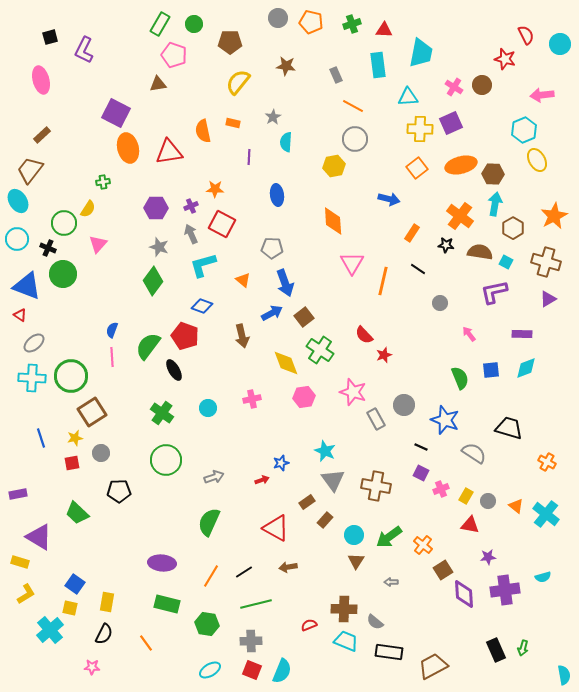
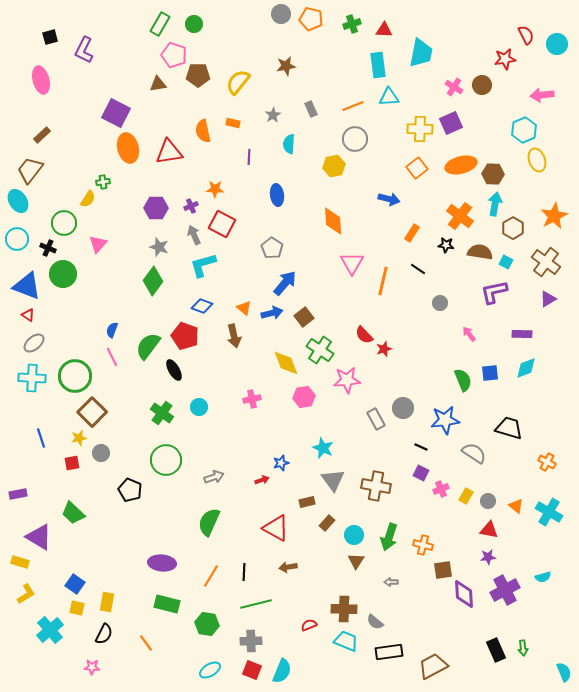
gray circle at (278, 18): moved 3 px right, 4 px up
orange pentagon at (311, 22): moved 3 px up
brown pentagon at (230, 42): moved 32 px left, 33 px down
cyan circle at (560, 44): moved 3 px left
red star at (505, 59): rotated 25 degrees counterclockwise
brown star at (286, 66): rotated 18 degrees counterclockwise
gray rectangle at (336, 75): moved 25 px left, 34 px down
cyan triangle at (408, 97): moved 19 px left
orange line at (353, 106): rotated 50 degrees counterclockwise
gray star at (273, 117): moved 2 px up
cyan semicircle at (286, 142): moved 3 px right, 2 px down
yellow ellipse at (537, 160): rotated 10 degrees clockwise
yellow semicircle at (88, 209): moved 10 px up
gray arrow at (191, 234): moved 3 px right, 1 px down
gray pentagon at (272, 248): rotated 30 degrees clockwise
brown cross at (546, 262): rotated 20 degrees clockwise
orange triangle at (243, 280): moved 1 px right, 28 px down
blue arrow at (285, 283): rotated 120 degrees counterclockwise
blue arrow at (272, 313): rotated 15 degrees clockwise
red triangle at (20, 315): moved 8 px right
brown arrow at (242, 336): moved 8 px left
red star at (384, 355): moved 6 px up
pink line at (112, 357): rotated 24 degrees counterclockwise
blue square at (491, 370): moved 1 px left, 3 px down
green circle at (71, 376): moved 4 px right
green semicircle at (460, 378): moved 3 px right, 2 px down
pink star at (353, 392): moved 6 px left, 12 px up; rotated 24 degrees counterclockwise
gray circle at (404, 405): moved 1 px left, 3 px down
cyan circle at (208, 408): moved 9 px left, 1 px up
brown square at (92, 412): rotated 12 degrees counterclockwise
blue star at (445, 420): rotated 28 degrees counterclockwise
yellow star at (75, 438): moved 4 px right
cyan star at (325, 451): moved 2 px left, 3 px up
black pentagon at (119, 491): moved 11 px right, 1 px up; rotated 25 degrees clockwise
brown rectangle at (307, 502): rotated 21 degrees clockwise
green trapezoid at (77, 513): moved 4 px left
cyan cross at (546, 514): moved 3 px right, 2 px up; rotated 8 degrees counterclockwise
brown rectangle at (325, 520): moved 2 px right, 3 px down
red triangle at (470, 525): moved 19 px right, 5 px down
green arrow at (389, 537): rotated 36 degrees counterclockwise
orange cross at (423, 545): rotated 24 degrees counterclockwise
brown square at (443, 570): rotated 24 degrees clockwise
black line at (244, 572): rotated 54 degrees counterclockwise
purple cross at (505, 590): rotated 20 degrees counterclockwise
yellow square at (70, 608): moved 7 px right
green arrow at (523, 648): rotated 21 degrees counterclockwise
black rectangle at (389, 652): rotated 16 degrees counterclockwise
cyan semicircle at (564, 675): moved 3 px up; rotated 12 degrees counterclockwise
